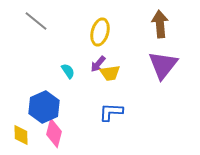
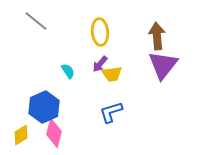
brown arrow: moved 3 px left, 12 px down
yellow ellipse: rotated 20 degrees counterclockwise
purple arrow: moved 2 px right
yellow trapezoid: moved 2 px right, 1 px down
blue L-shape: rotated 20 degrees counterclockwise
yellow diamond: rotated 60 degrees clockwise
